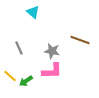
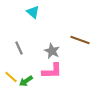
gray star: rotated 14 degrees clockwise
yellow line: moved 1 px right, 1 px down
